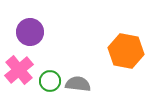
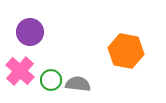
pink cross: moved 1 px right, 1 px down; rotated 8 degrees counterclockwise
green circle: moved 1 px right, 1 px up
